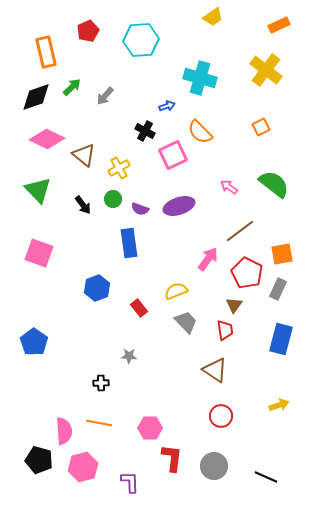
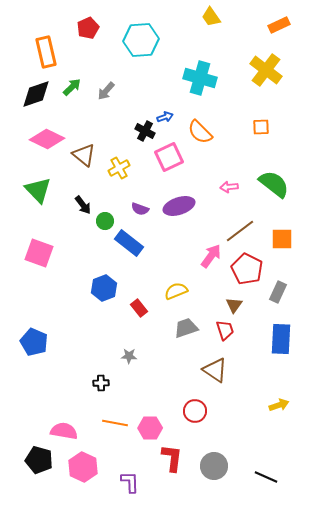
yellow trapezoid at (213, 17): moved 2 px left; rotated 90 degrees clockwise
red pentagon at (88, 31): moved 3 px up
gray arrow at (105, 96): moved 1 px right, 5 px up
black diamond at (36, 97): moved 3 px up
blue arrow at (167, 106): moved 2 px left, 11 px down
orange square at (261, 127): rotated 24 degrees clockwise
pink square at (173, 155): moved 4 px left, 2 px down
pink arrow at (229, 187): rotated 42 degrees counterclockwise
green circle at (113, 199): moved 8 px left, 22 px down
blue rectangle at (129, 243): rotated 44 degrees counterclockwise
orange square at (282, 254): moved 15 px up; rotated 10 degrees clockwise
pink arrow at (208, 259): moved 3 px right, 3 px up
red pentagon at (247, 273): moved 4 px up
blue hexagon at (97, 288): moved 7 px right
gray rectangle at (278, 289): moved 3 px down
gray trapezoid at (186, 322): moved 6 px down; rotated 65 degrees counterclockwise
red trapezoid at (225, 330): rotated 10 degrees counterclockwise
blue rectangle at (281, 339): rotated 12 degrees counterclockwise
blue pentagon at (34, 342): rotated 12 degrees counterclockwise
red circle at (221, 416): moved 26 px left, 5 px up
orange line at (99, 423): moved 16 px right
pink semicircle at (64, 431): rotated 76 degrees counterclockwise
pink hexagon at (83, 467): rotated 20 degrees counterclockwise
